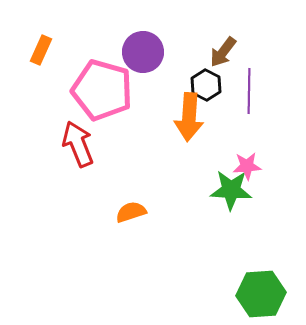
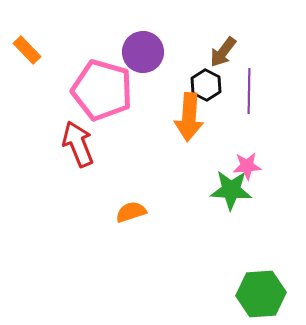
orange rectangle: moved 14 px left; rotated 68 degrees counterclockwise
